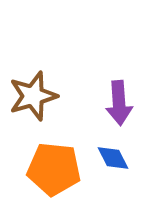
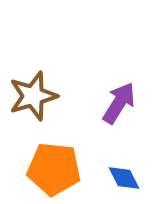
purple arrow: rotated 144 degrees counterclockwise
blue diamond: moved 11 px right, 20 px down
